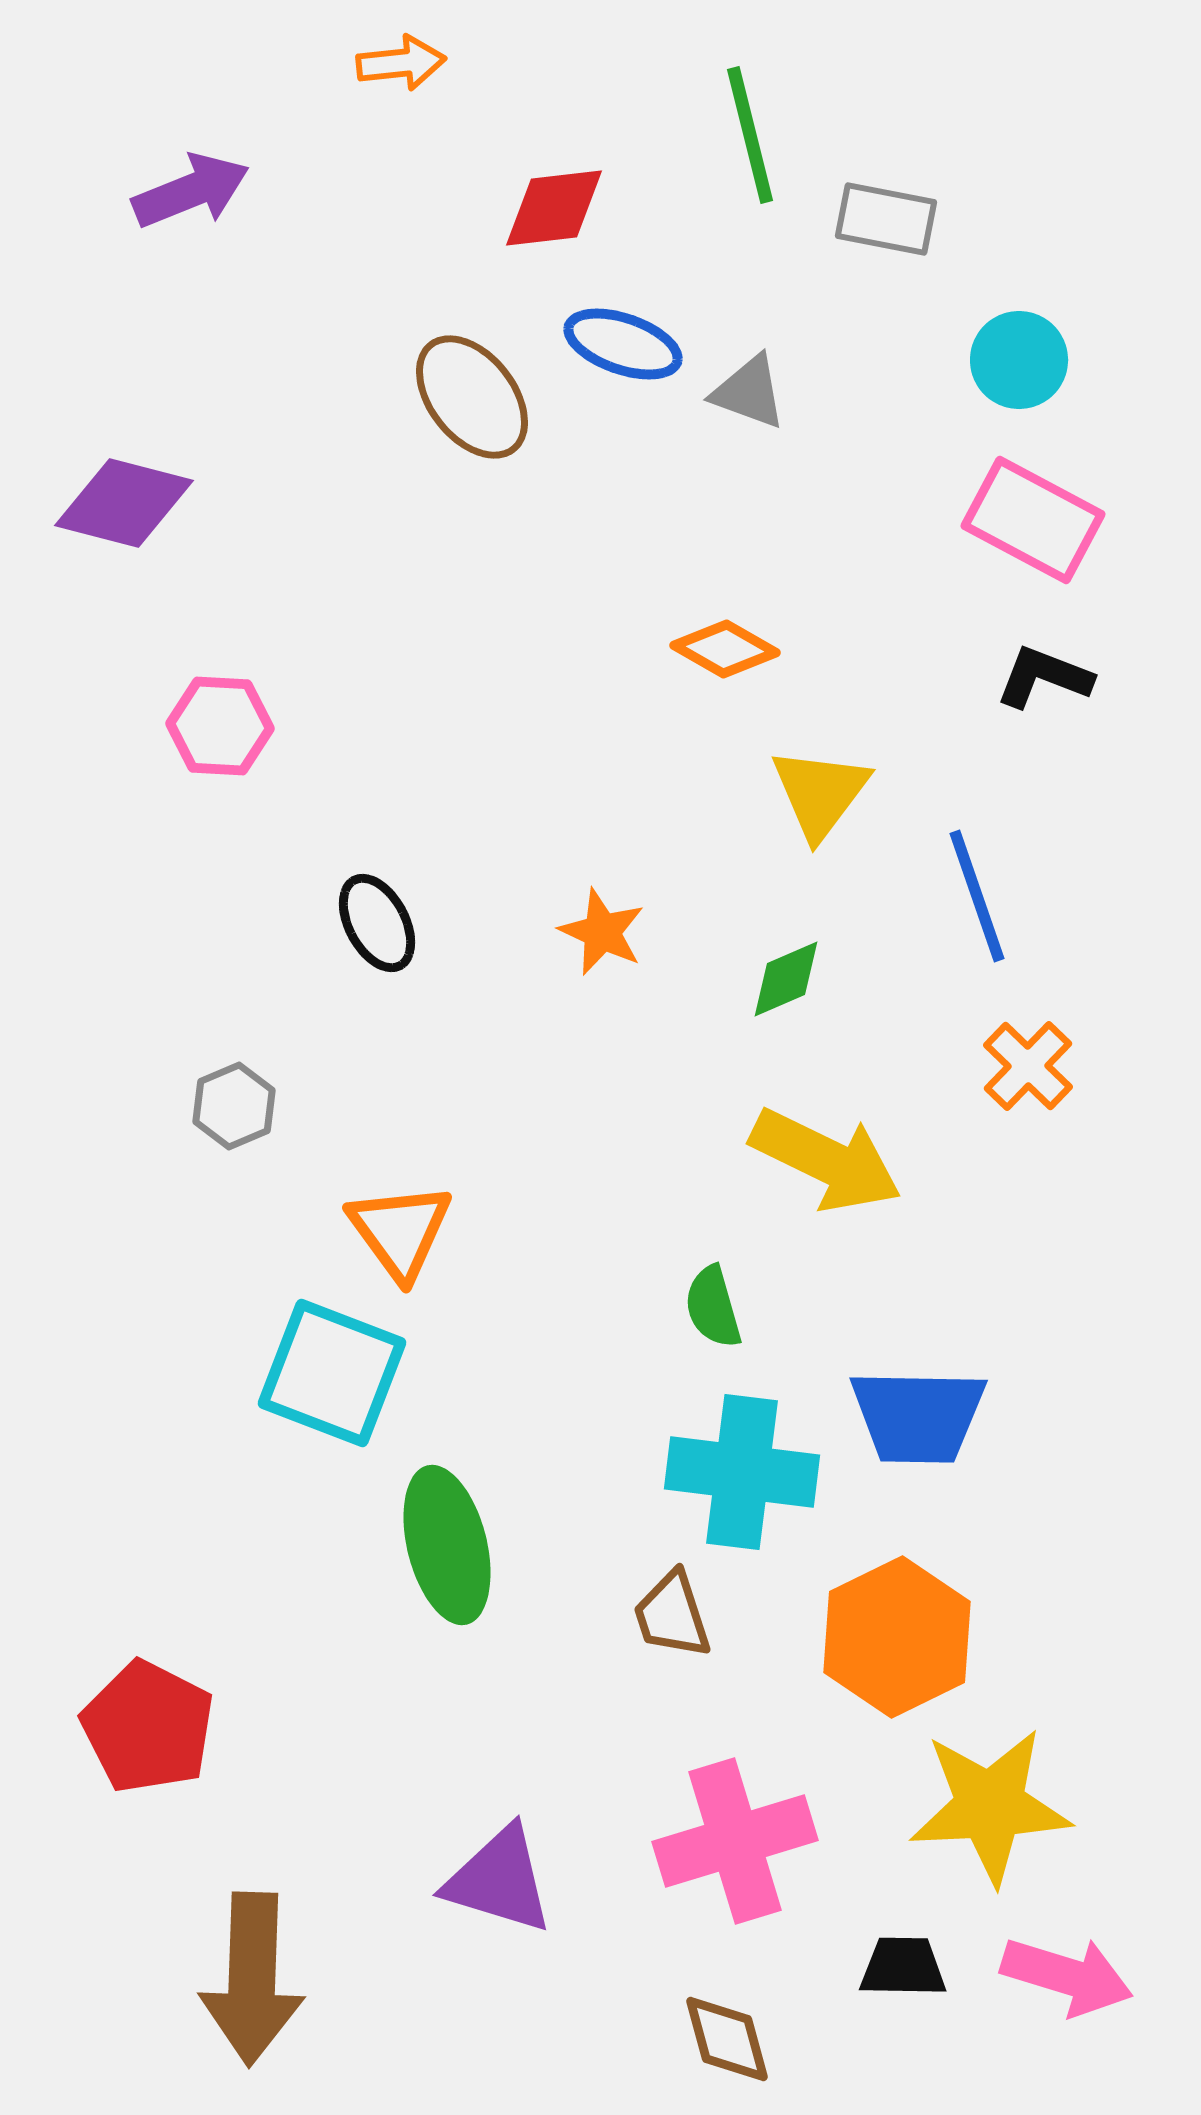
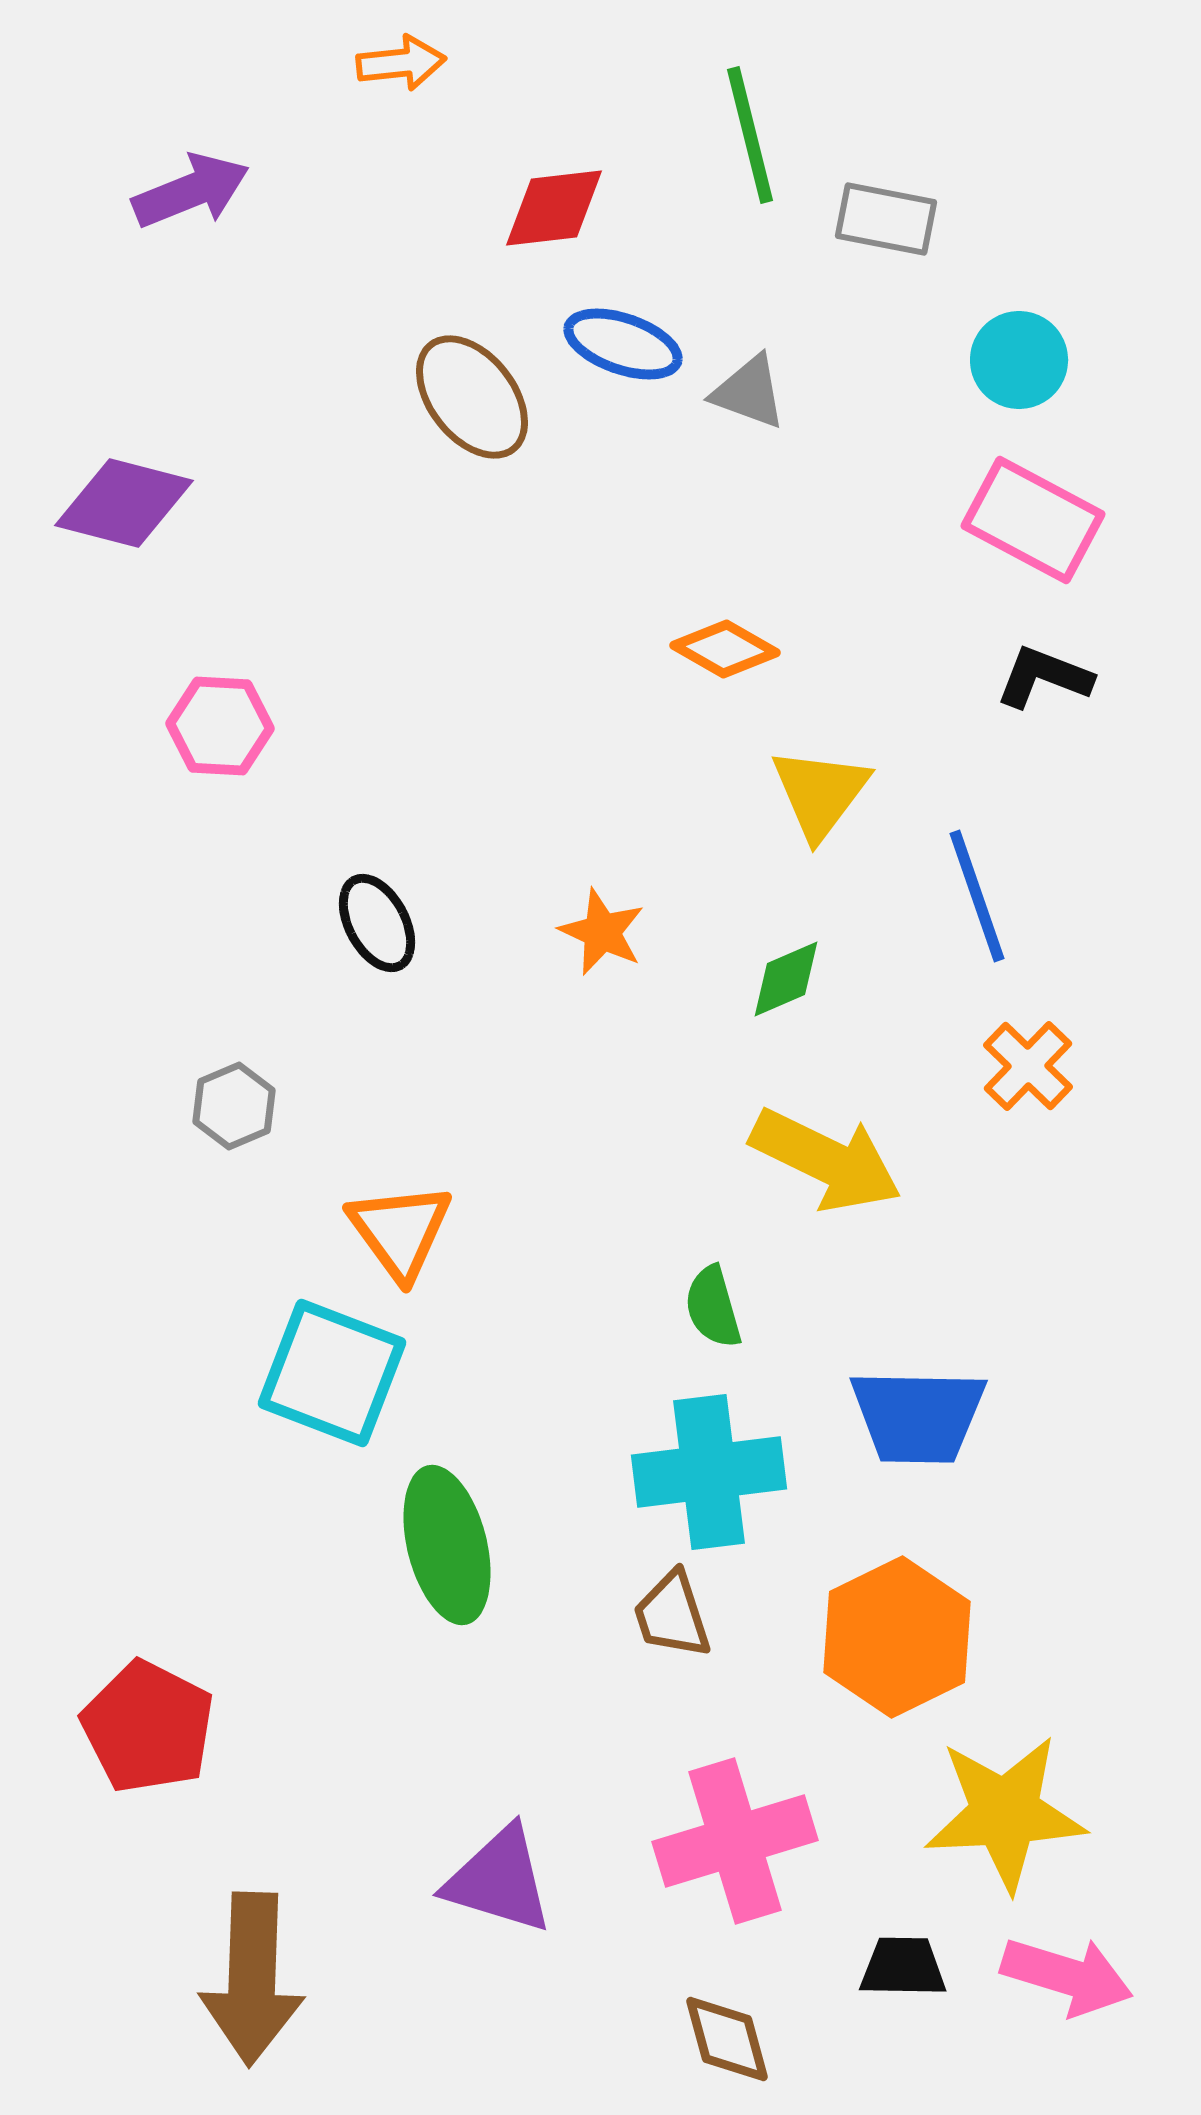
cyan cross: moved 33 px left; rotated 14 degrees counterclockwise
yellow star: moved 15 px right, 7 px down
